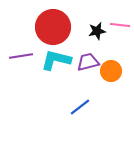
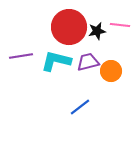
red circle: moved 16 px right
cyan L-shape: moved 1 px down
